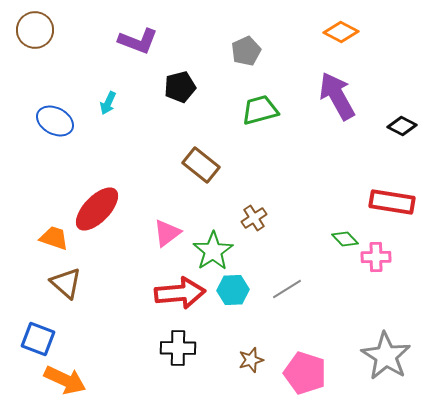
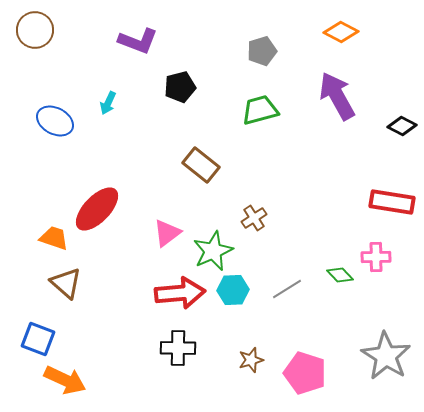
gray pentagon: moved 16 px right; rotated 8 degrees clockwise
green diamond: moved 5 px left, 36 px down
green star: rotated 9 degrees clockwise
